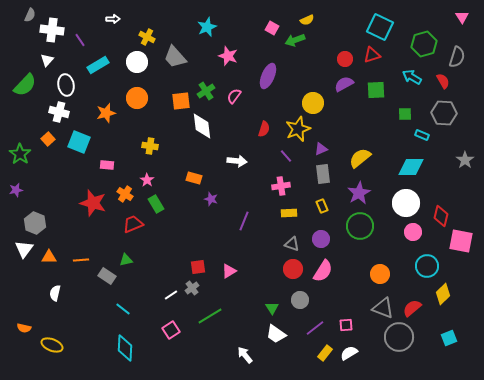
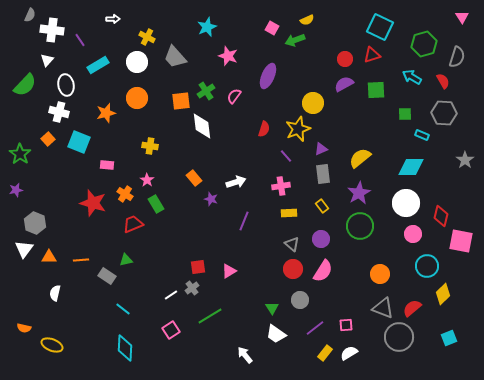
white arrow at (237, 161): moved 1 px left, 21 px down; rotated 24 degrees counterclockwise
orange rectangle at (194, 178): rotated 35 degrees clockwise
yellow rectangle at (322, 206): rotated 16 degrees counterclockwise
pink circle at (413, 232): moved 2 px down
gray triangle at (292, 244): rotated 21 degrees clockwise
